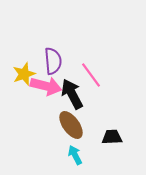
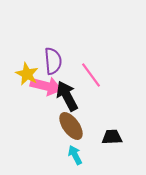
yellow star: moved 3 px right; rotated 25 degrees counterclockwise
black arrow: moved 5 px left, 2 px down
brown ellipse: moved 1 px down
